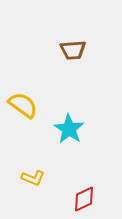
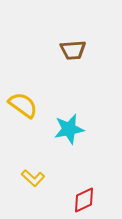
cyan star: rotated 28 degrees clockwise
yellow L-shape: rotated 20 degrees clockwise
red diamond: moved 1 px down
